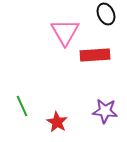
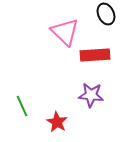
pink triangle: rotated 16 degrees counterclockwise
purple star: moved 14 px left, 16 px up
